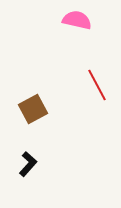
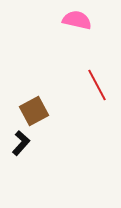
brown square: moved 1 px right, 2 px down
black L-shape: moved 7 px left, 21 px up
